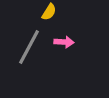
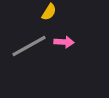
gray line: moved 1 px up; rotated 33 degrees clockwise
